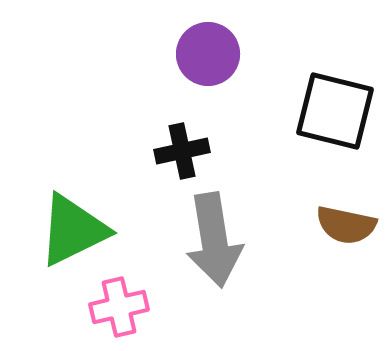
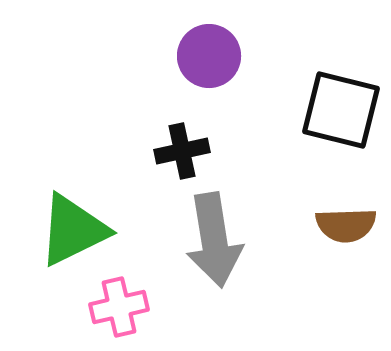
purple circle: moved 1 px right, 2 px down
black square: moved 6 px right, 1 px up
brown semicircle: rotated 14 degrees counterclockwise
